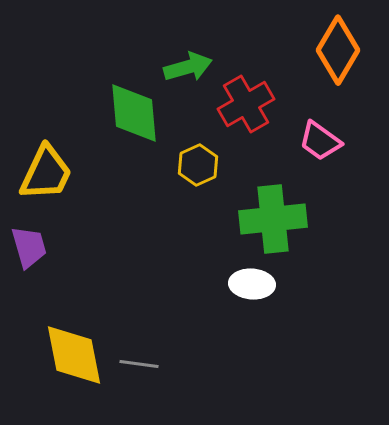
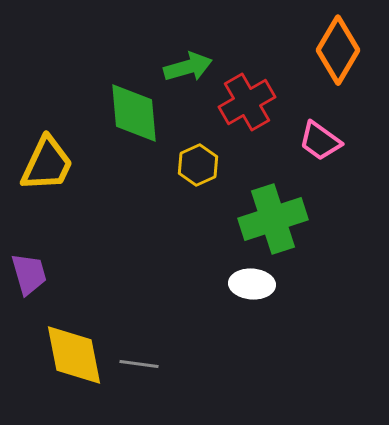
red cross: moved 1 px right, 2 px up
yellow trapezoid: moved 1 px right, 9 px up
green cross: rotated 12 degrees counterclockwise
purple trapezoid: moved 27 px down
